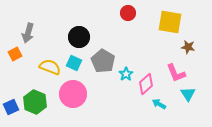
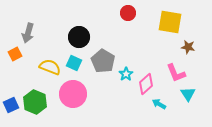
blue square: moved 2 px up
